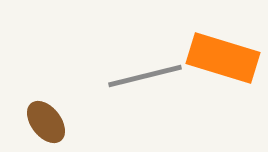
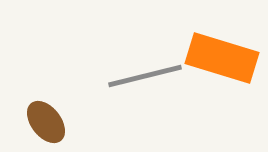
orange rectangle: moved 1 px left
